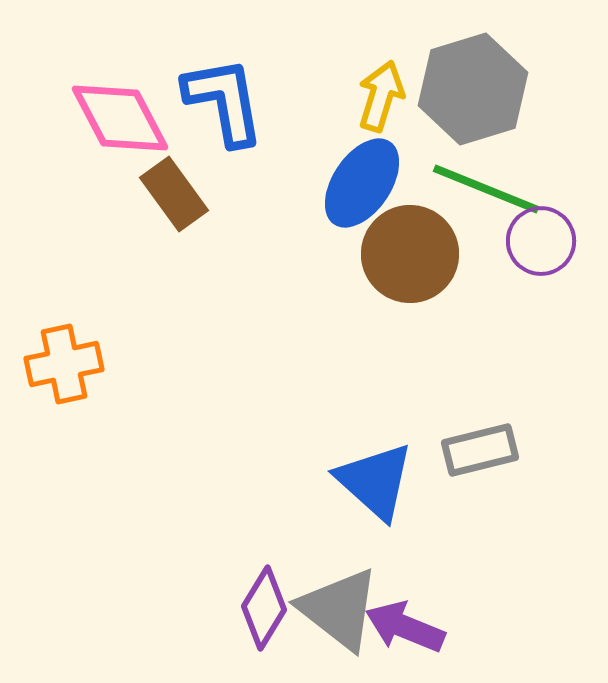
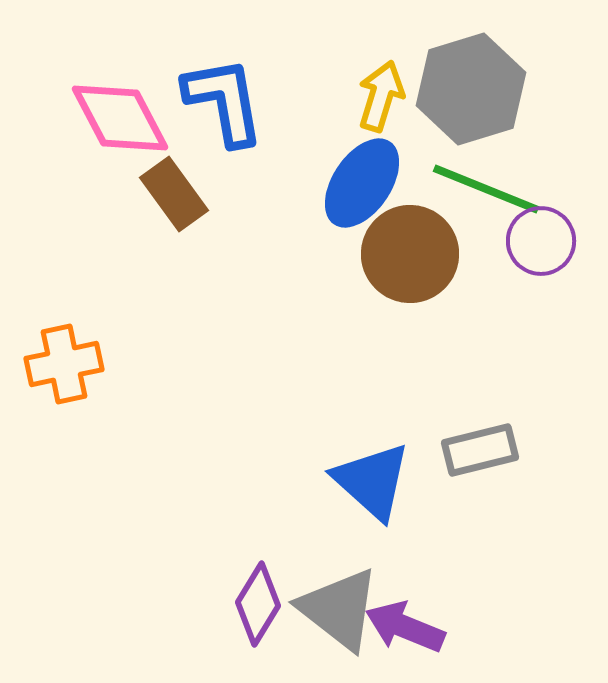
gray hexagon: moved 2 px left
blue triangle: moved 3 px left
purple diamond: moved 6 px left, 4 px up
